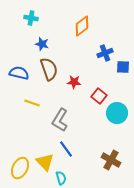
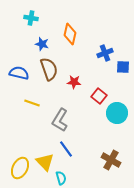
orange diamond: moved 12 px left, 8 px down; rotated 40 degrees counterclockwise
